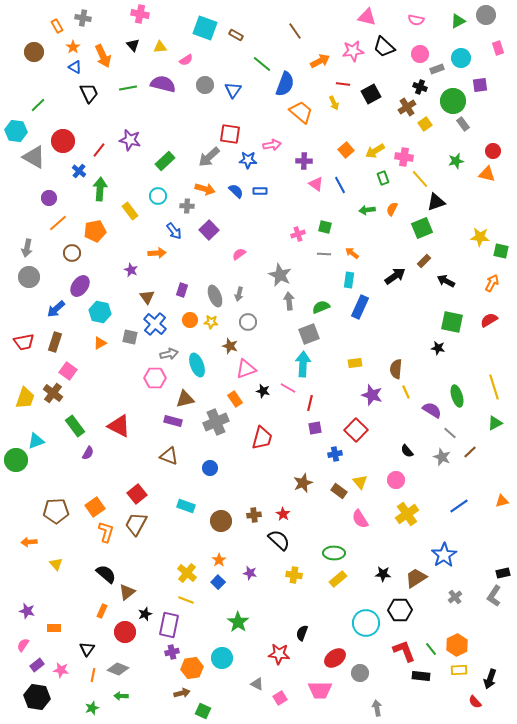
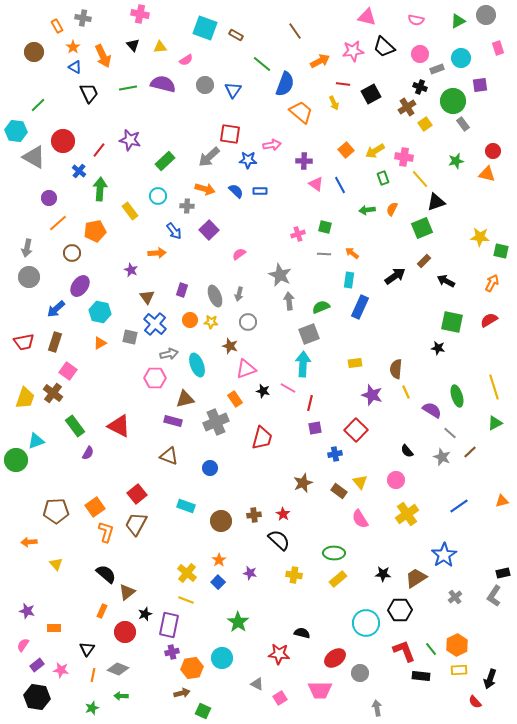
black semicircle at (302, 633): rotated 84 degrees clockwise
